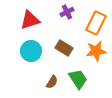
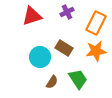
red triangle: moved 2 px right, 4 px up
cyan circle: moved 9 px right, 6 px down
